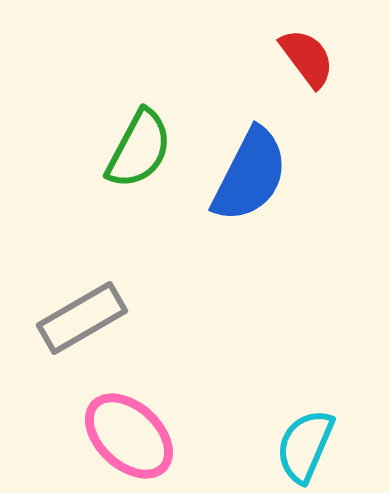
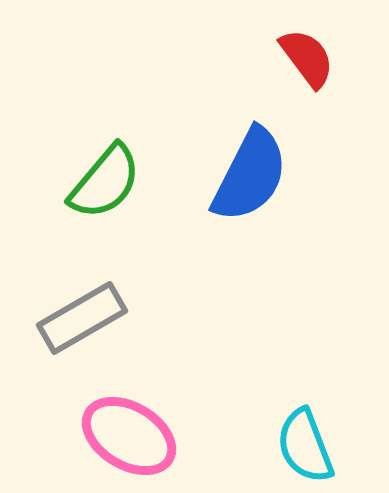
green semicircle: moved 34 px left, 33 px down; rotated 12 degrees clockwise
pink ellipse: rotated 12 degrees counterclockwise
cyan semicircle: rotated 44 degrees counterclockwise
